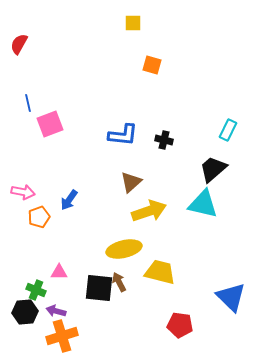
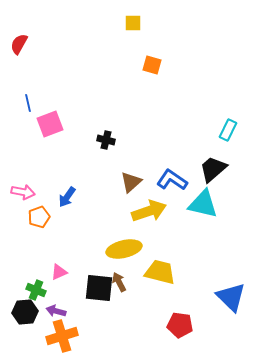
blue L-shape: moved 49 px right, 45 px down; rotated 152 degrees counterclockwise
black cross: moved 58 px left
blue arrow: moved 2 px left, 3 px up
pink triangle: rotated 24 degrees counterclockwise
